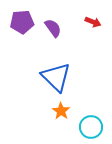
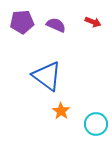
purple semicircle: moved 3 px right, 3 px up; rotated 30 degrees counterclockwise
blue triangle: moved 9 px left, 1 px up; rotated 8 degrees counterclockwise
cyan circle: moved 5 px right, 3 px up
